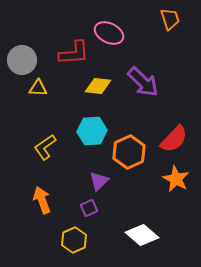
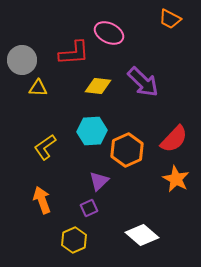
orange trapezoid: rotated 135 degrees clockwise
orange hexagon: moved 2 px left, 2 px up
